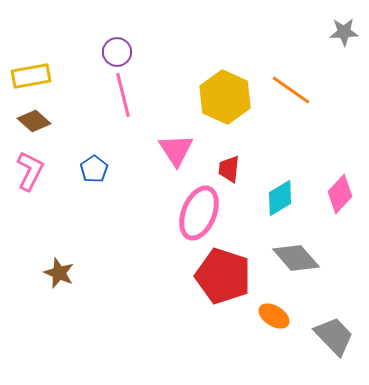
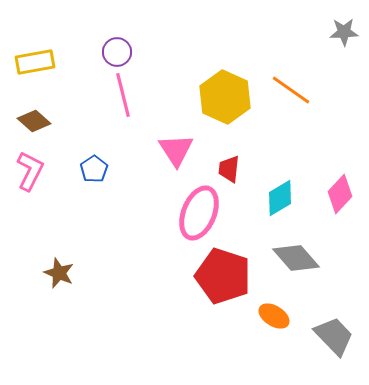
yellow rectangle: moved 4 px right, 14 px up
